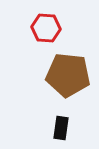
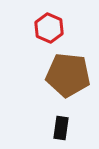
red hexagon: moved 3 px right; rotated 20 degrees clockwise
